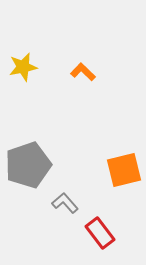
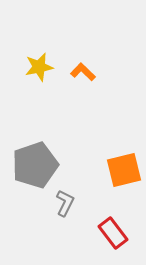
yellow star: moved 16 px right
gray pentagon: moved 7 px right
gray L-shape: rotated 68 degrees clockwise
red rectangle: moved 13 px right
